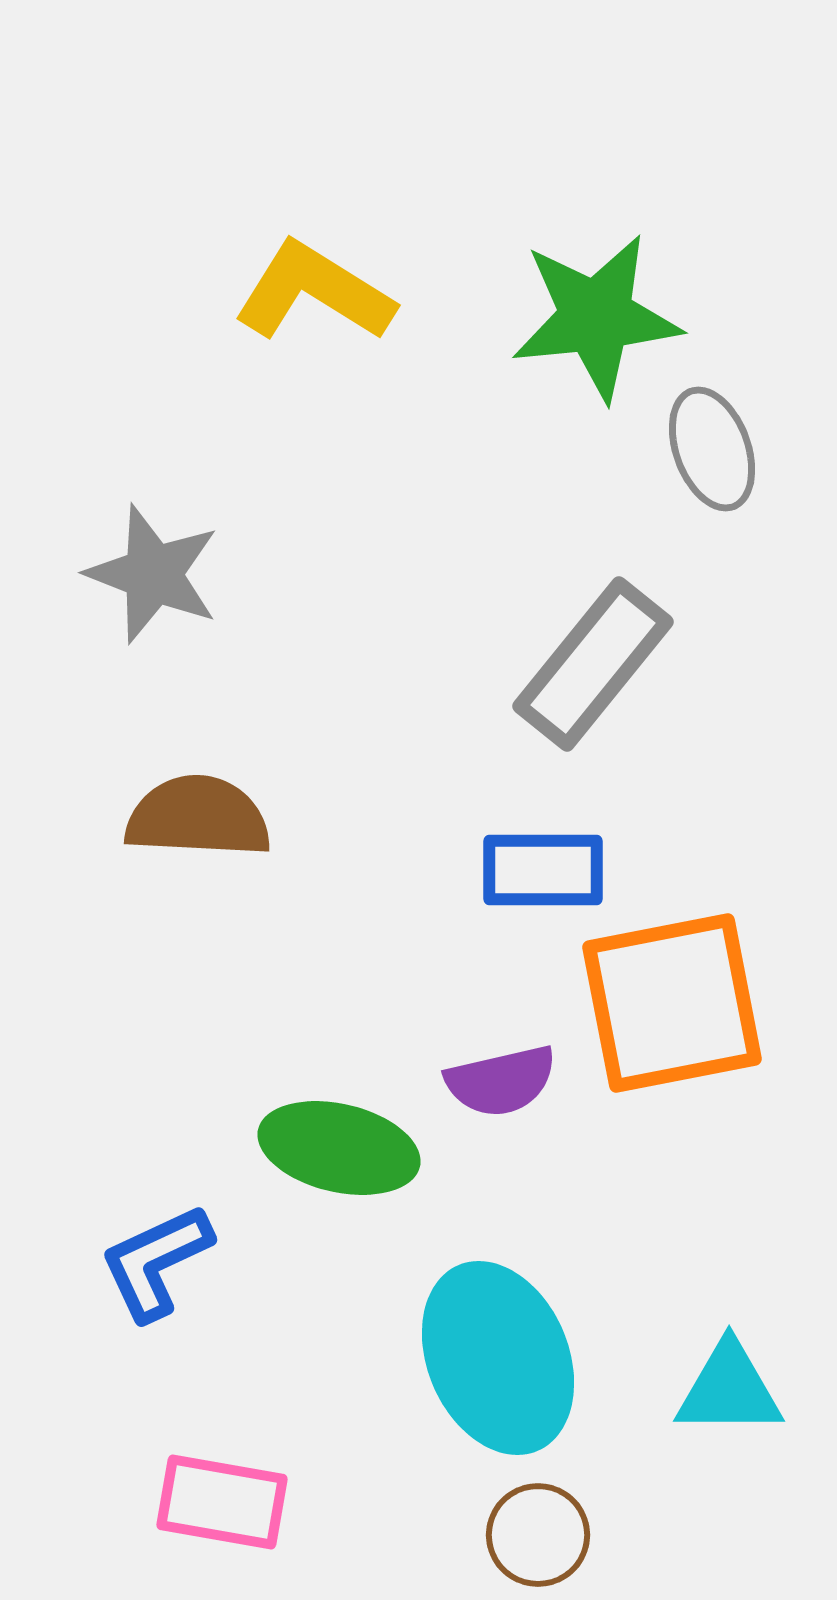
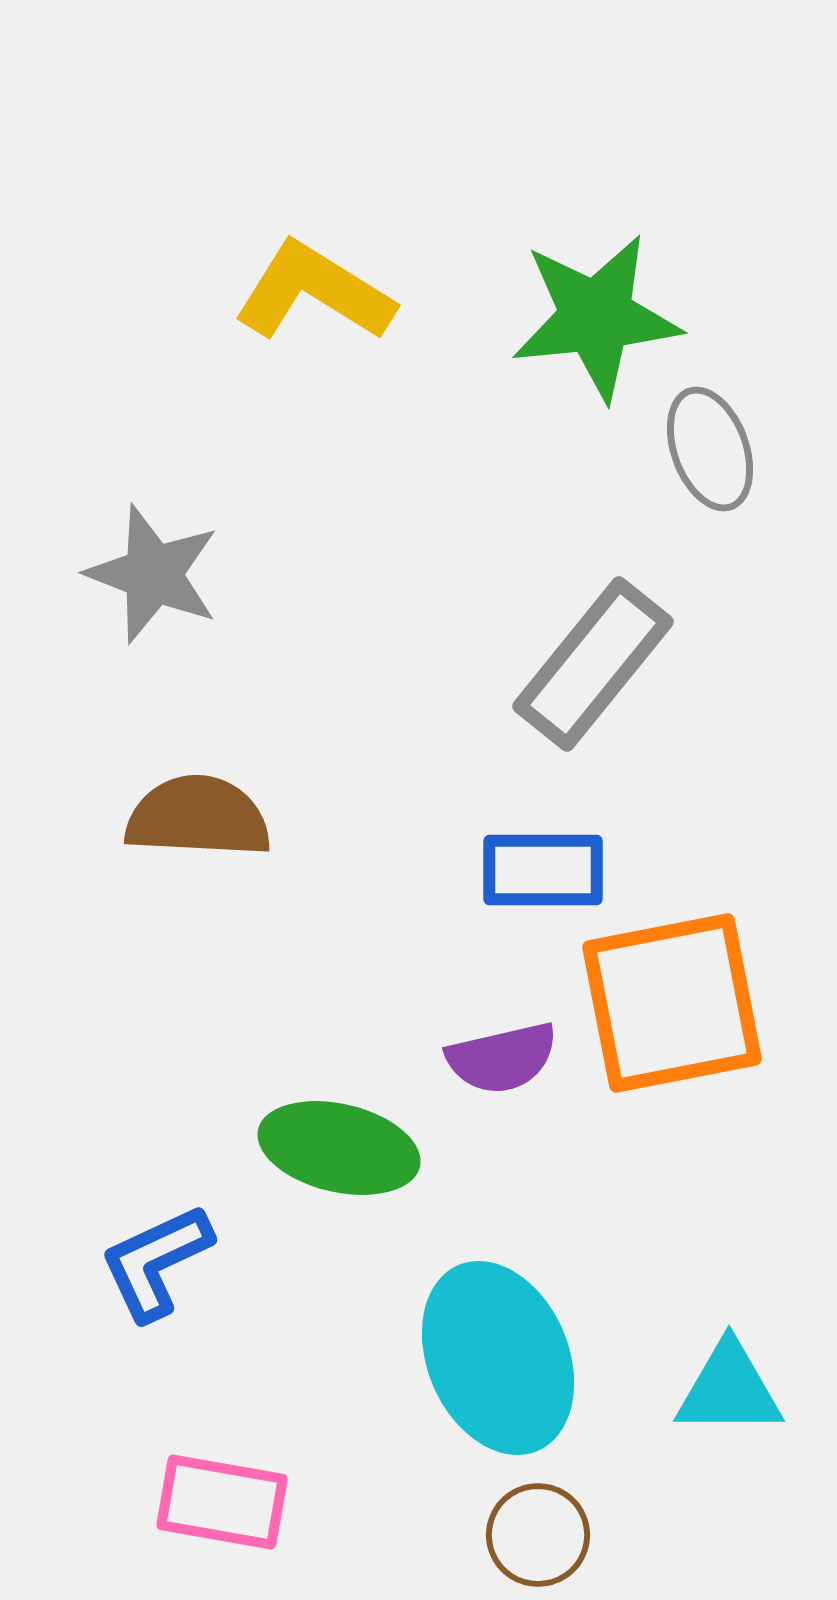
gray ellipse: moved 2 px left
purple semicircle: moved 1 px right, 23 px up
